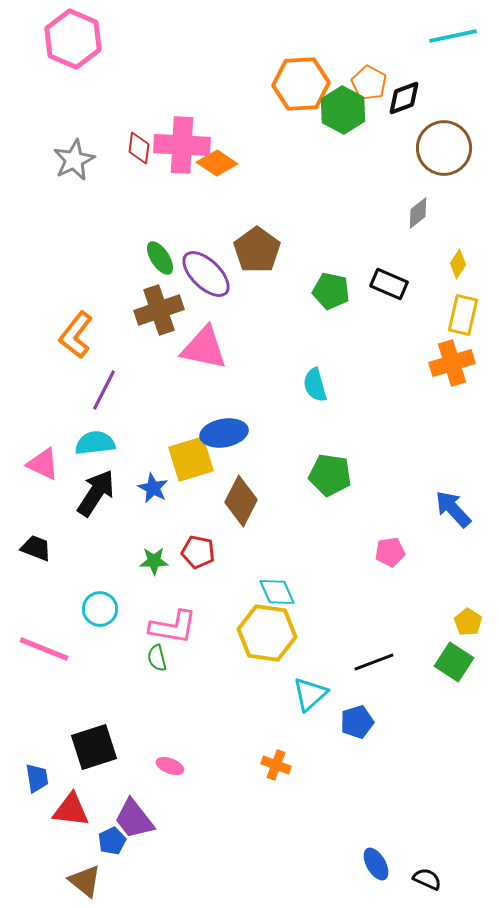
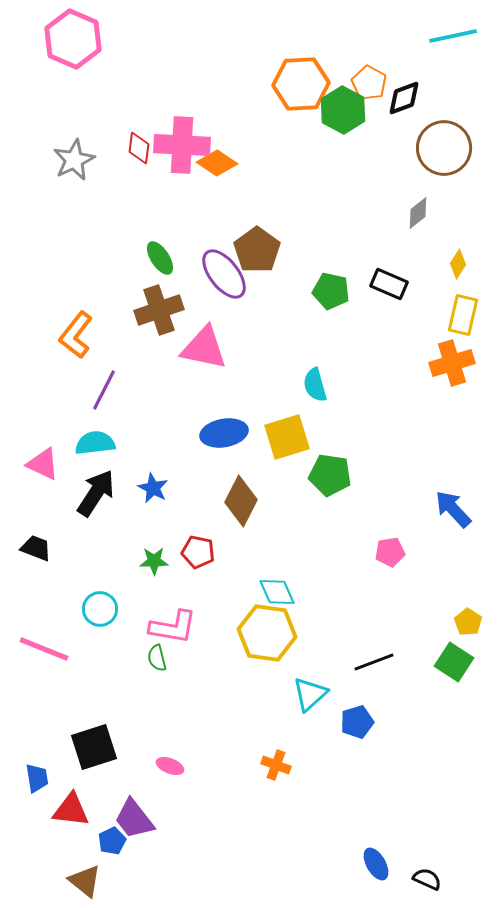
purple ellipse at (206, 274): moved 18 px right; rotated 8 degrees clockwise
yellow square at (191, 459): moved 96 px right, 22 px up
